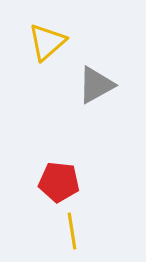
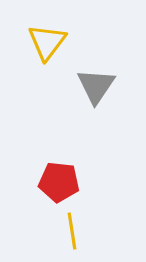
yellow triangle: rotated 12 degrees counterclockwise
gray triangle: moved 1 px down; rotated 27 degrees counterclockwise
